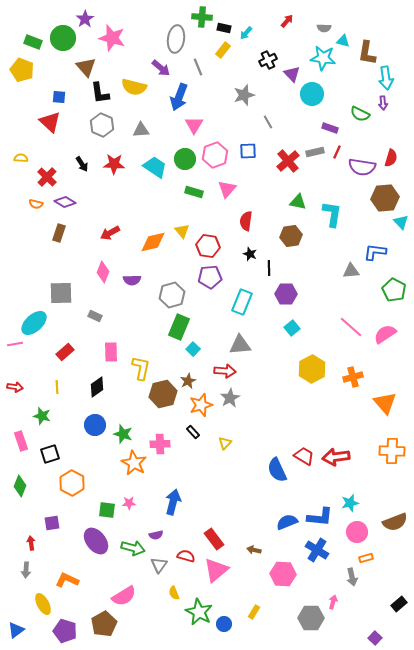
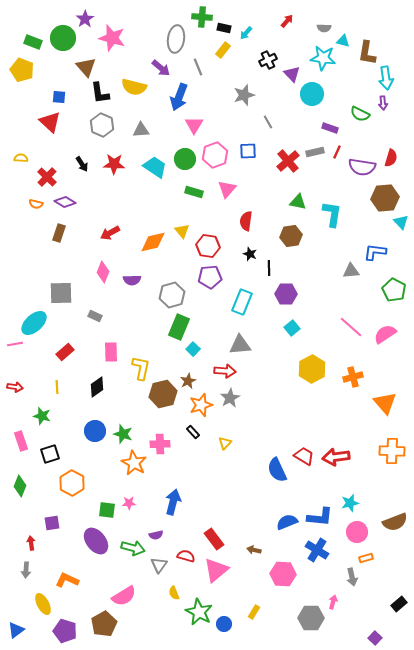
blue circle at (95, 425): moved 6 px down
